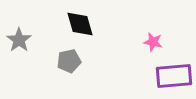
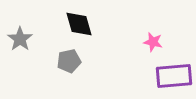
black diamond: moved 1 px left
gray star: moved 1 px right, 1 px up
